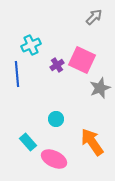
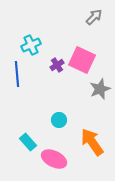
gray star: moved 1 px down
cyan circle: moved 3 px right, 1 px down
